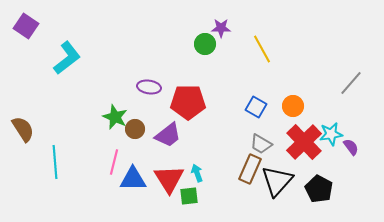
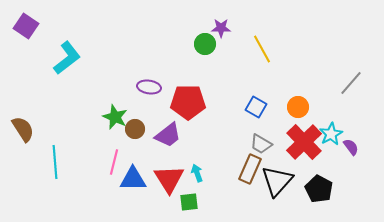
orange circle: moved 5 px right, 1 px down
cyan star: rotated 20 degrees counterclockwise
green square: moved 6 px down
